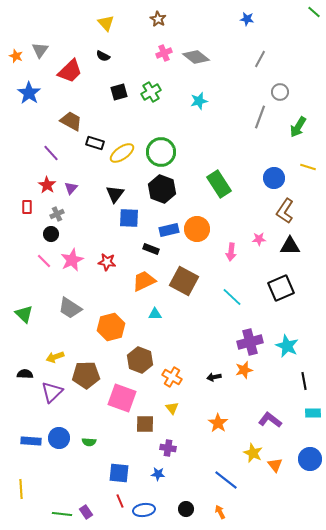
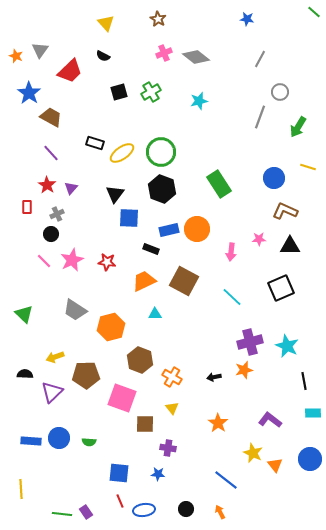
brown trapezoid at (71, 121): moved 20 px left, 4 px up
brown L-shape at (285, 211): rotated 80 degrees clockwise
gray trapezoid at (70, 308): moved 5 px right, 2 px down
